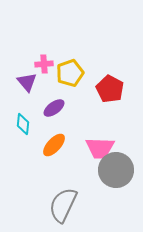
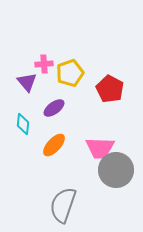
gray semicircle: rotated 6 degrees counterclockwise
